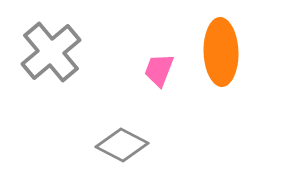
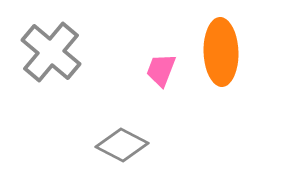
gray cross: rotated 10 degrees counterclockwise
pink trapezoid: moved 2 px right
